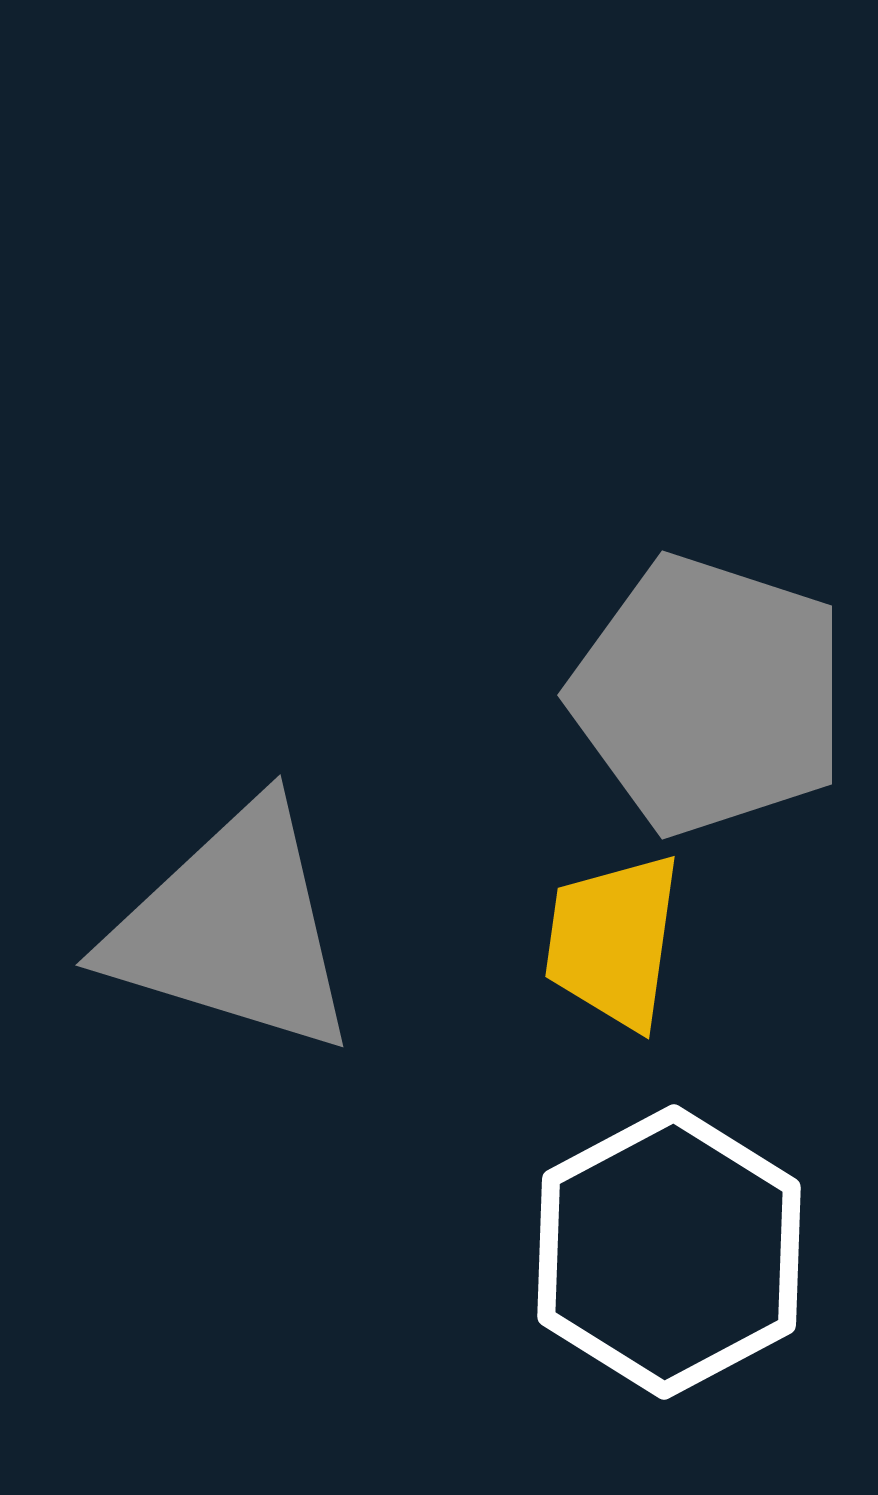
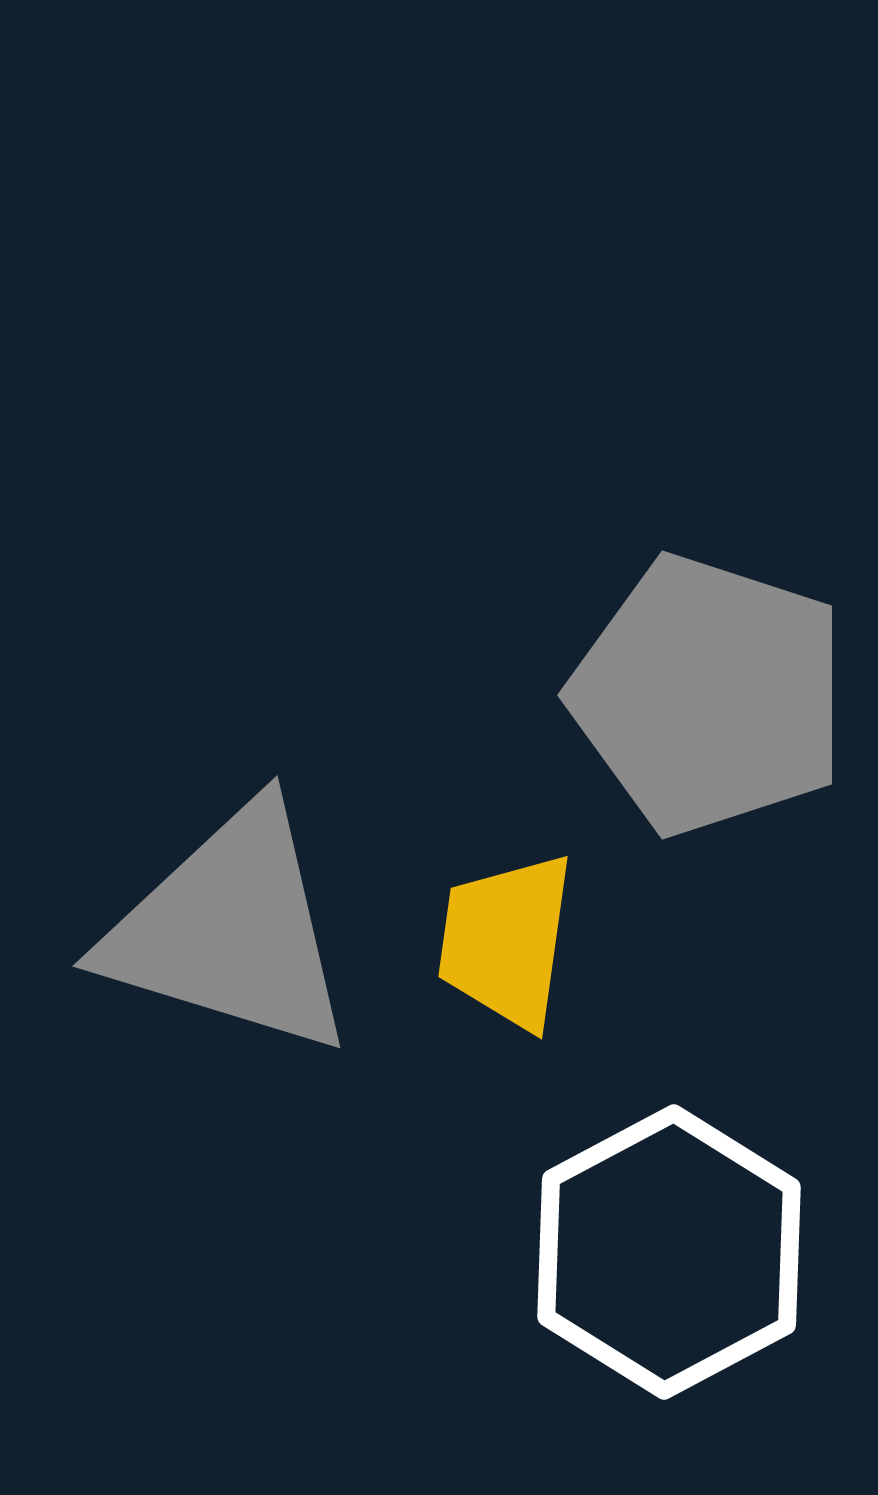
gray triangle: moved 3 px left, 1 px down
yellow trapezoid: moved 107 px left
